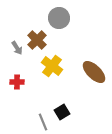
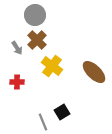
gray circle: moved 24 px left, 3 px up
